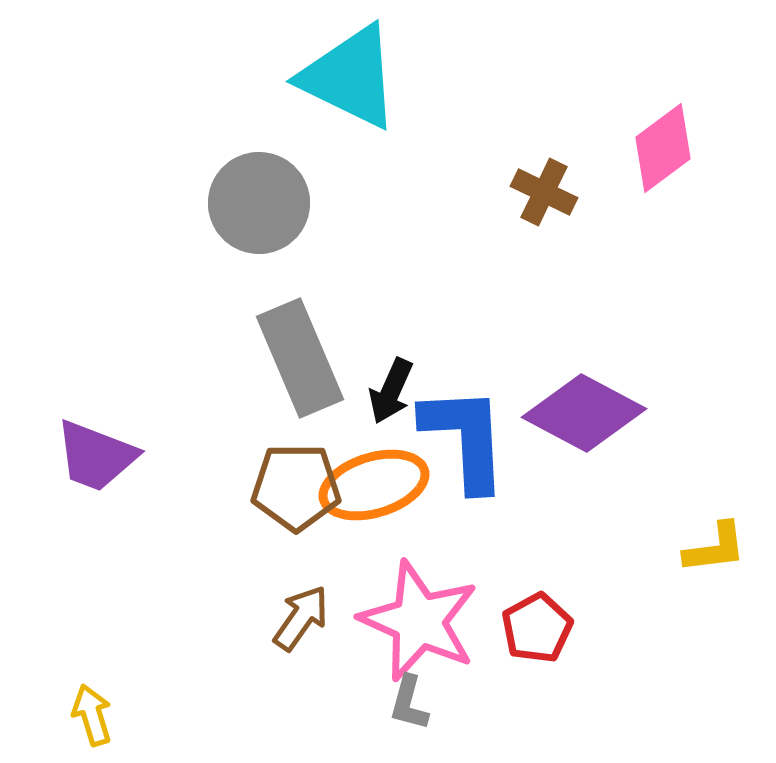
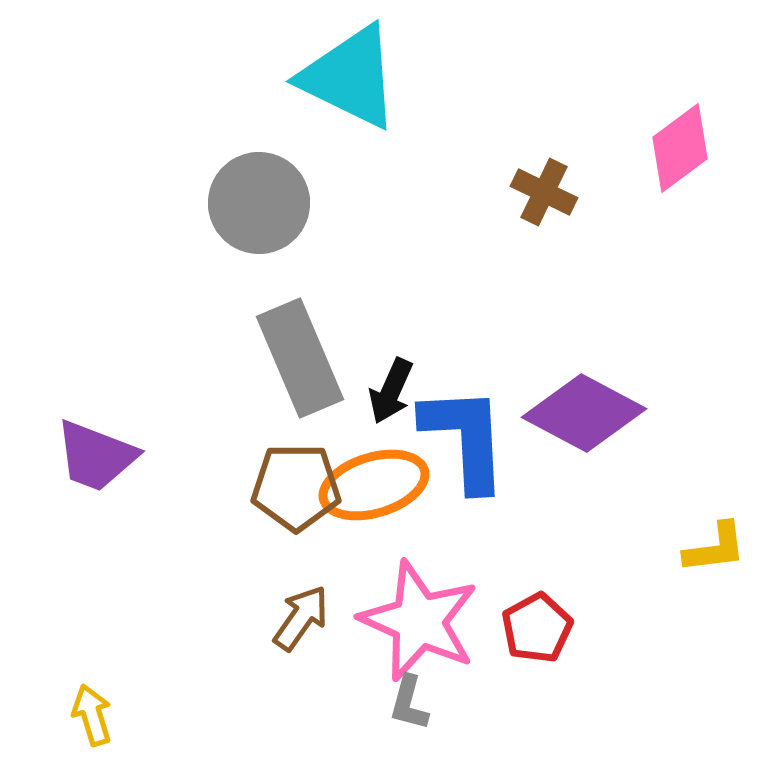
pink diamond: moved 17 px right
